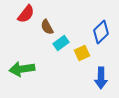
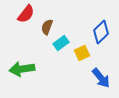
brown semicircle: rotated 49 degrees clockwise
blue arrow: rotated 40 degrees counterclockwise
